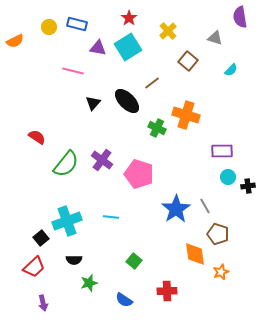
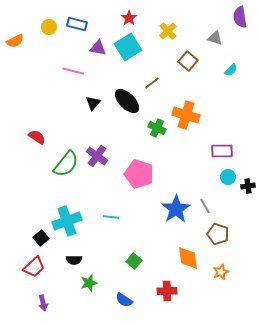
purple cross: moved 5 px left, 4 px up
orange diamond: moved 7 px left, 4 px down
